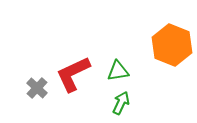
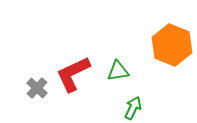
green arrow: moved 12 px right, 5 px down
